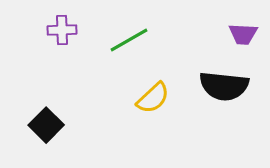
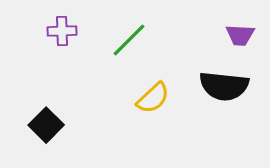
purple cross: moved 1 px down
purple trapezoid: moved 3 px left, 1 px down
green line: rotated 15 degrees counterclockwise
